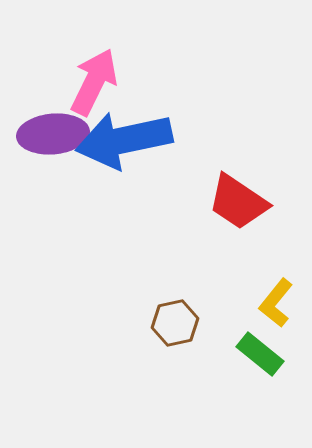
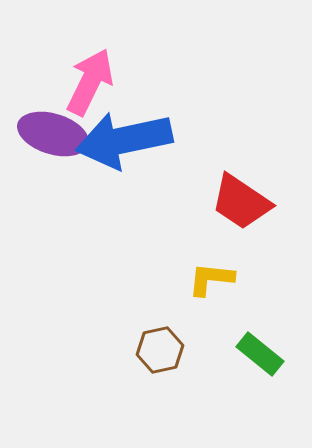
pink arrow: moved 4 px left
purple ellipse: rotated 22 degrees clockwise
red trapezoid: moved 3 px right
yellow L-shape: moved 65 px left, 24 px up; rotated 57 degrees clockwise
brown hexagon: moved 15 px left, 27 px down
